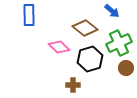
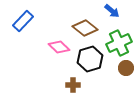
blue rectangle: moved 6 px left, 6 px down; rotated 45 degrees clockwise
